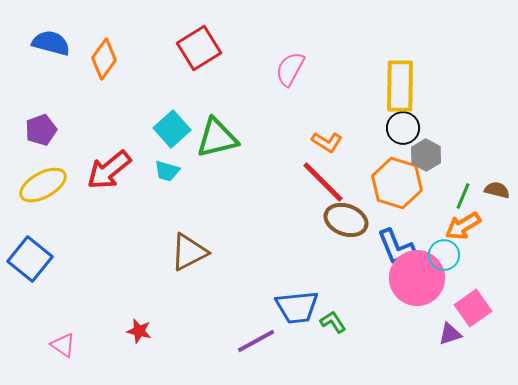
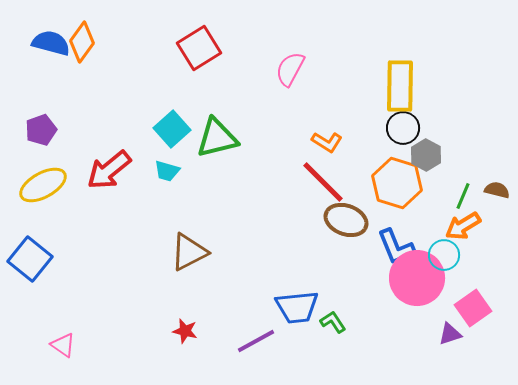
orange diamond: moved 22 px left, 17 px up
red star: moved 46 px right
